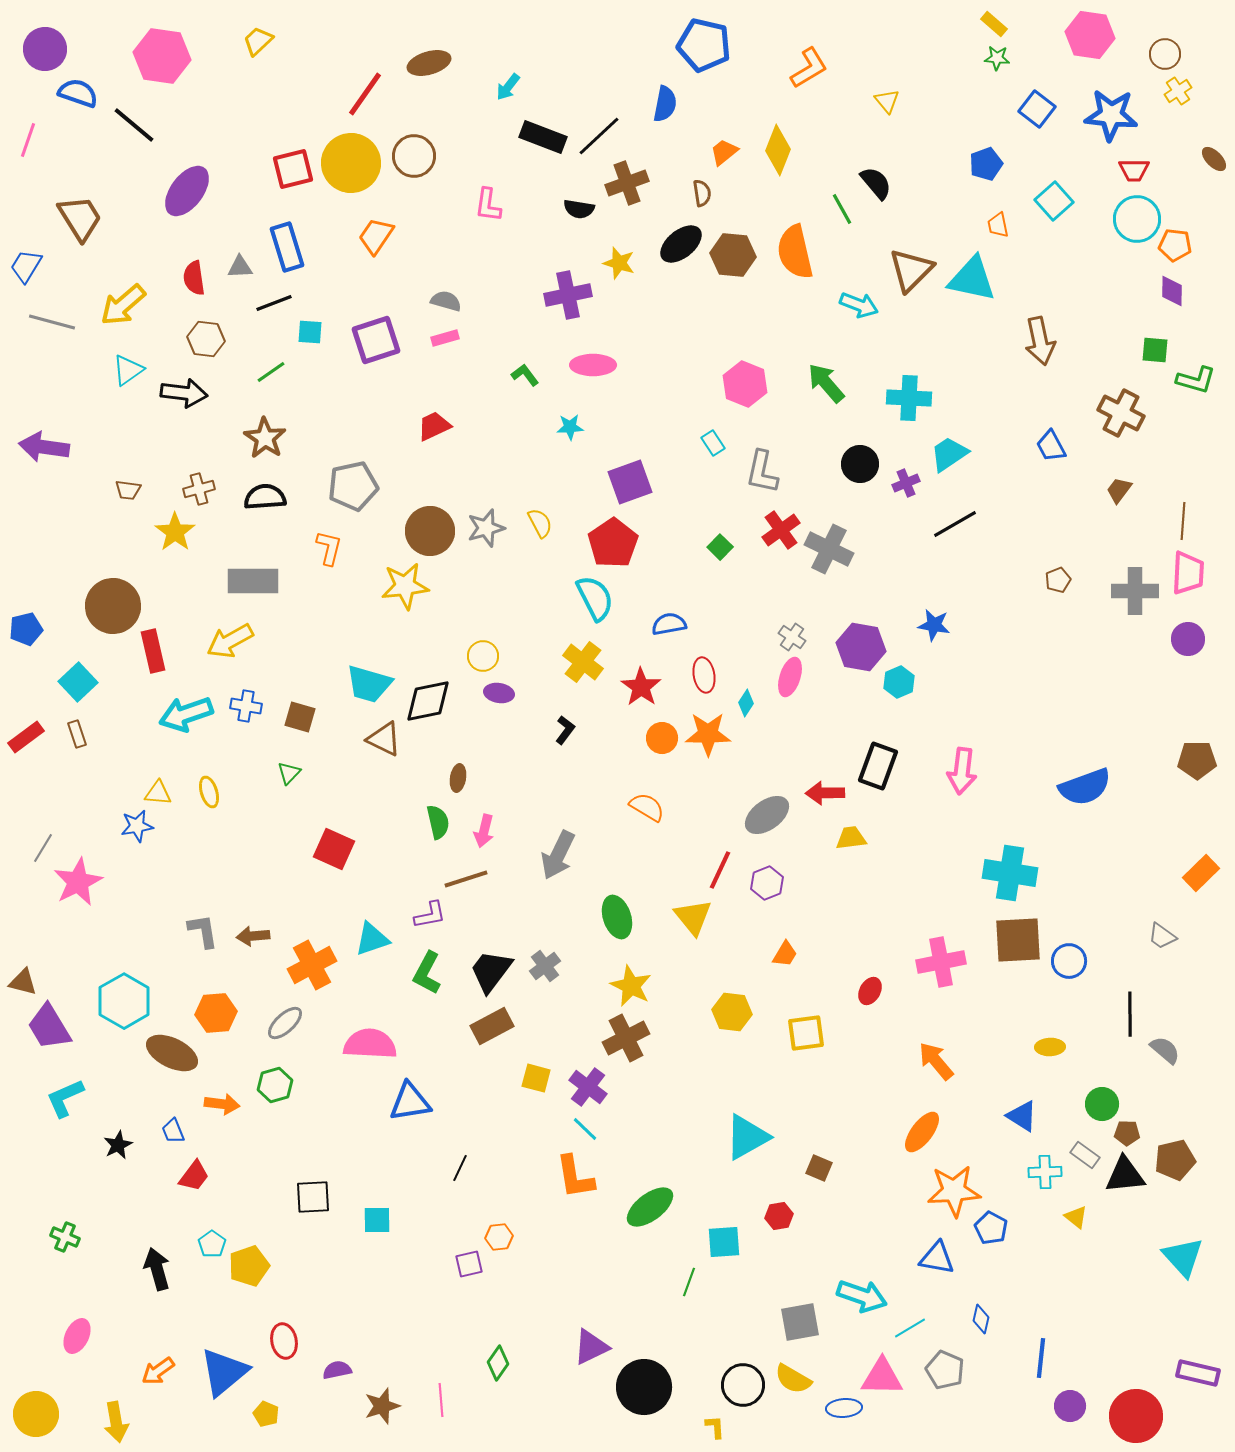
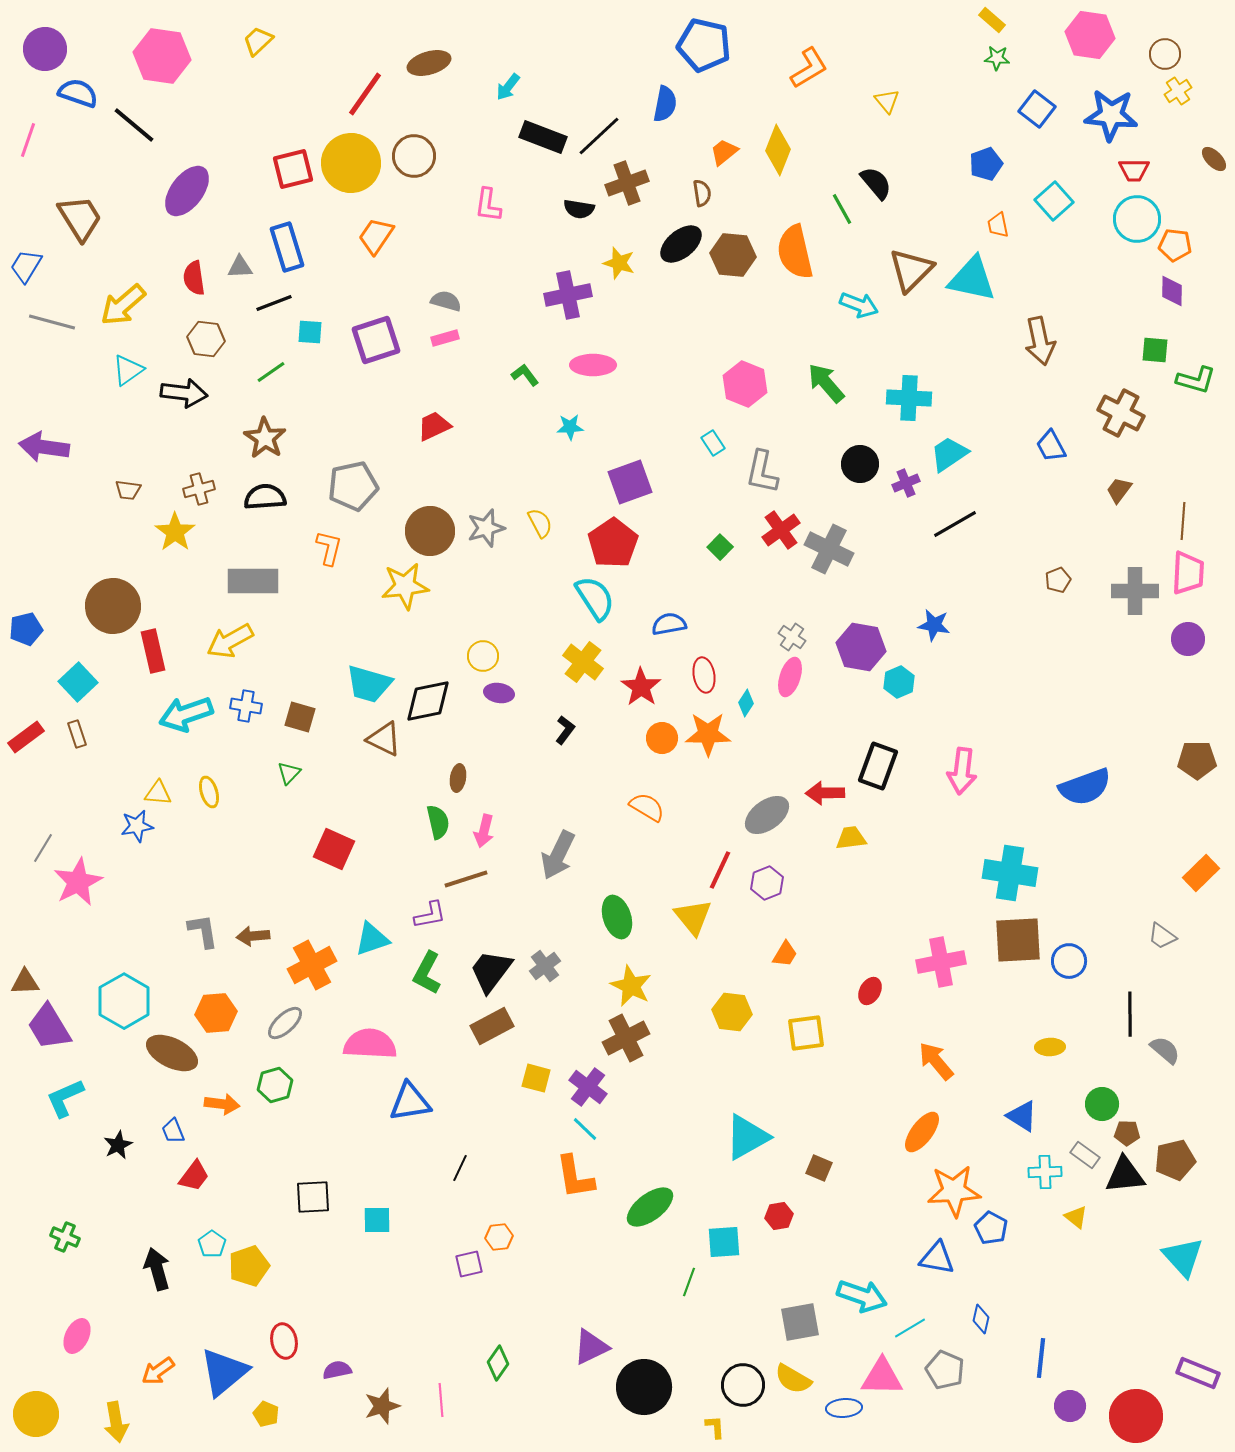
yellow rectangle at (994, 24): moved 2 px left, 4 px up
cyan semicircle at (595, 598): rotated 6 degrees counterclockwise
brown triangle at (23, 982): moved 2 px right; rotated 16 degrees counterclockwise
purple rectangle at (1198, 1373): rotated 9 degrees clockwise
